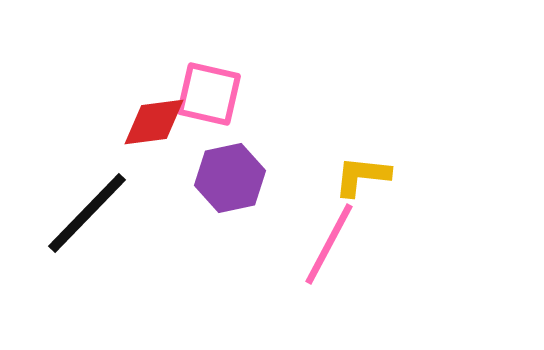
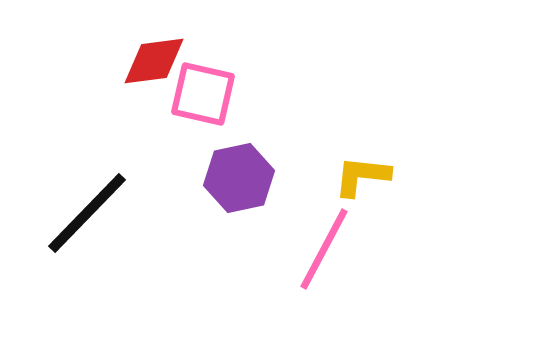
pink square: moved 6 px left
red diamond: moved 61 px up
purple hexagon: moved 9 px right
pink line: moved 5 px left, 5 px down
